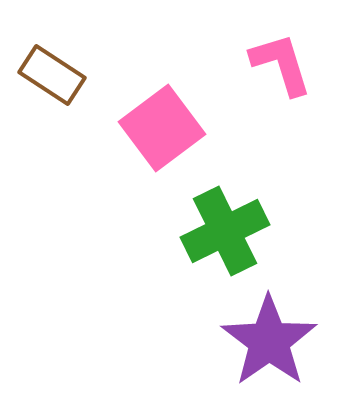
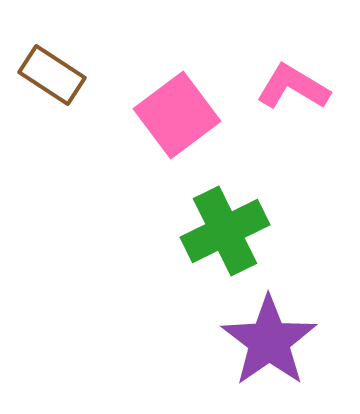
pink L-shape: moved 12 px right, 23 px down; rotated 42 degrees counterclockwise
pink square: moved 15 px right, 13 px up
